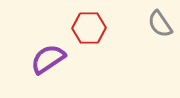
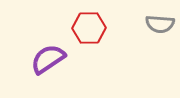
gray semicircle: rotated 52 degrees counterclockwise
